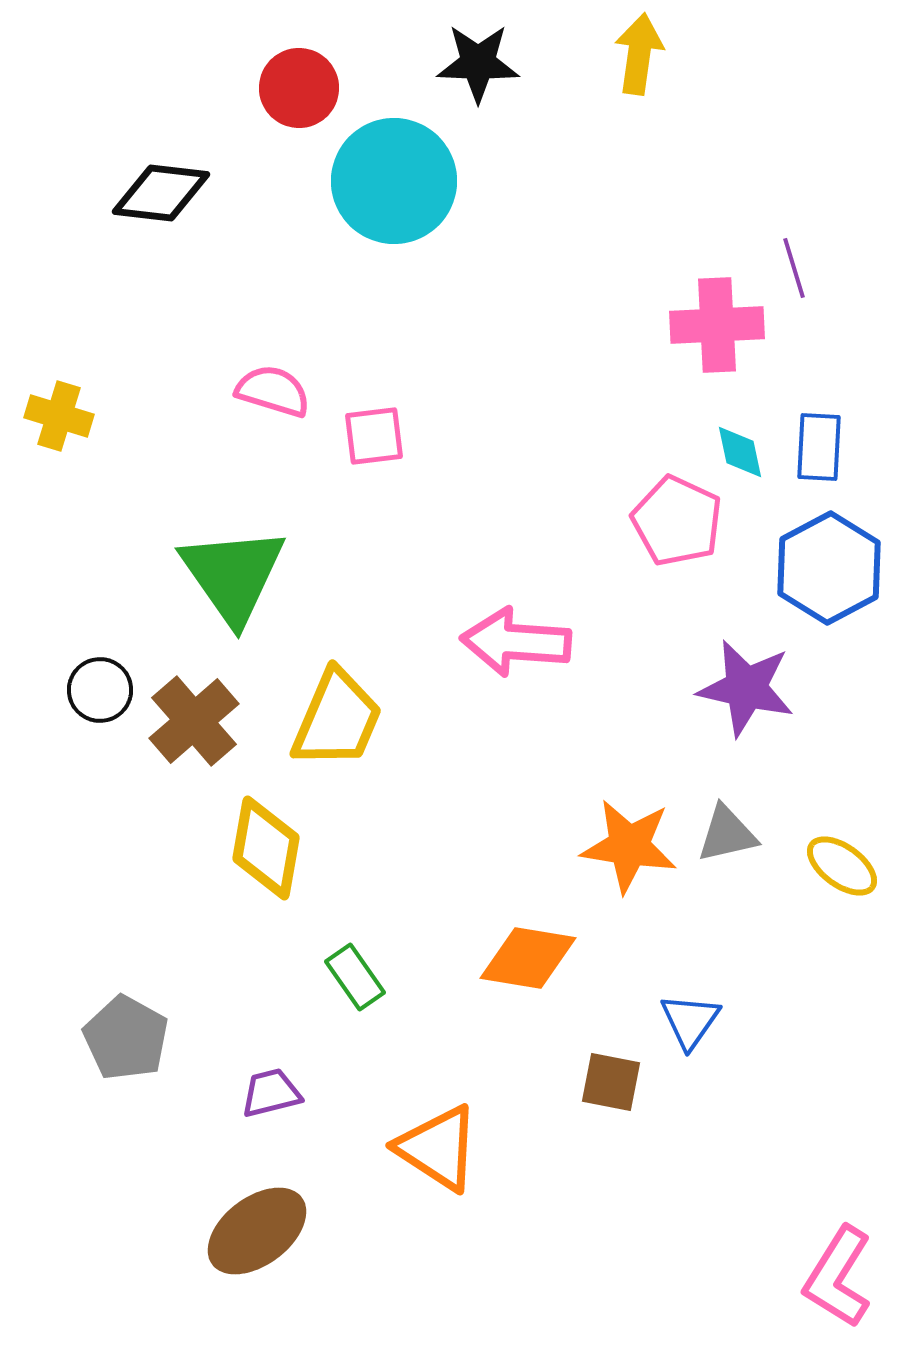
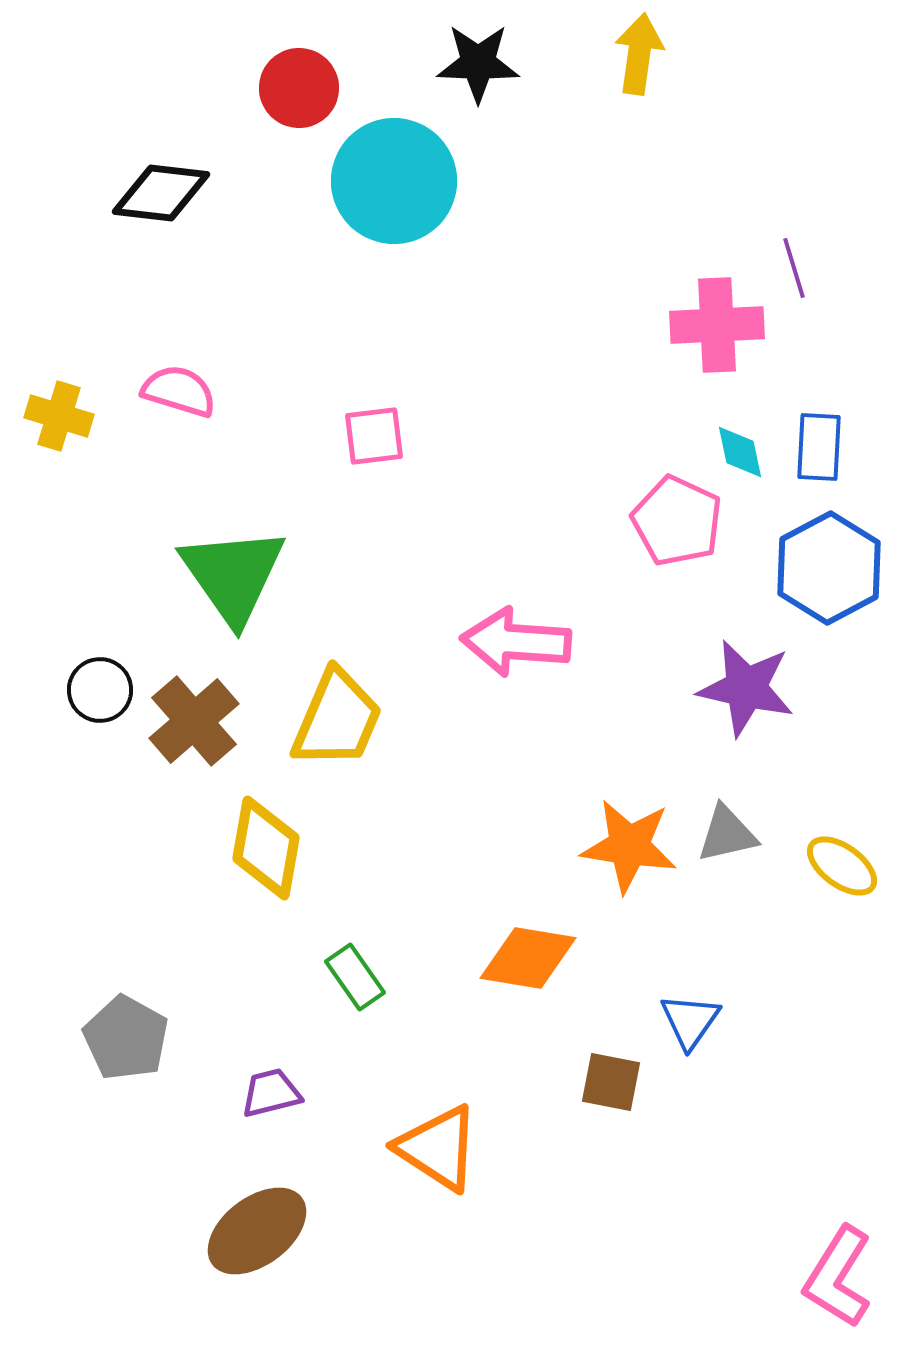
pink semicircle: moved 94 px left
